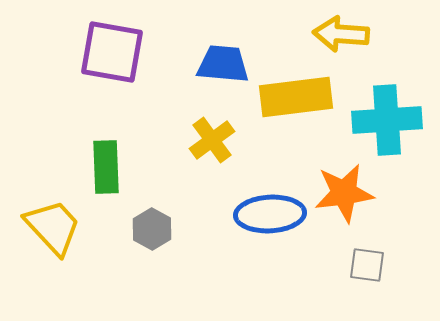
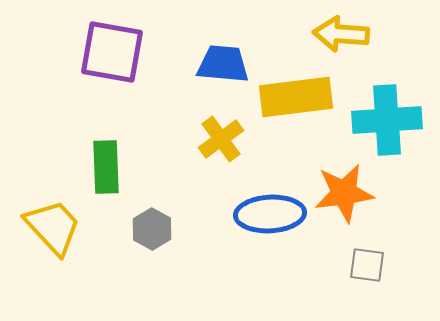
yellow cross: moved 9 px right, 1 px up
